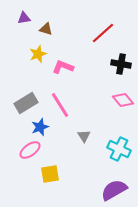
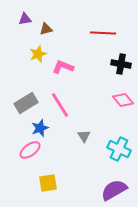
purple triangle: moved 1 px right, 1 px down
brown triangle: rotated 32 degrees counterclockwise
red line: rotated 45 degrees clockwise
blue star: moved 1 px down
yellow square: moved 2 px left, 9 px down
